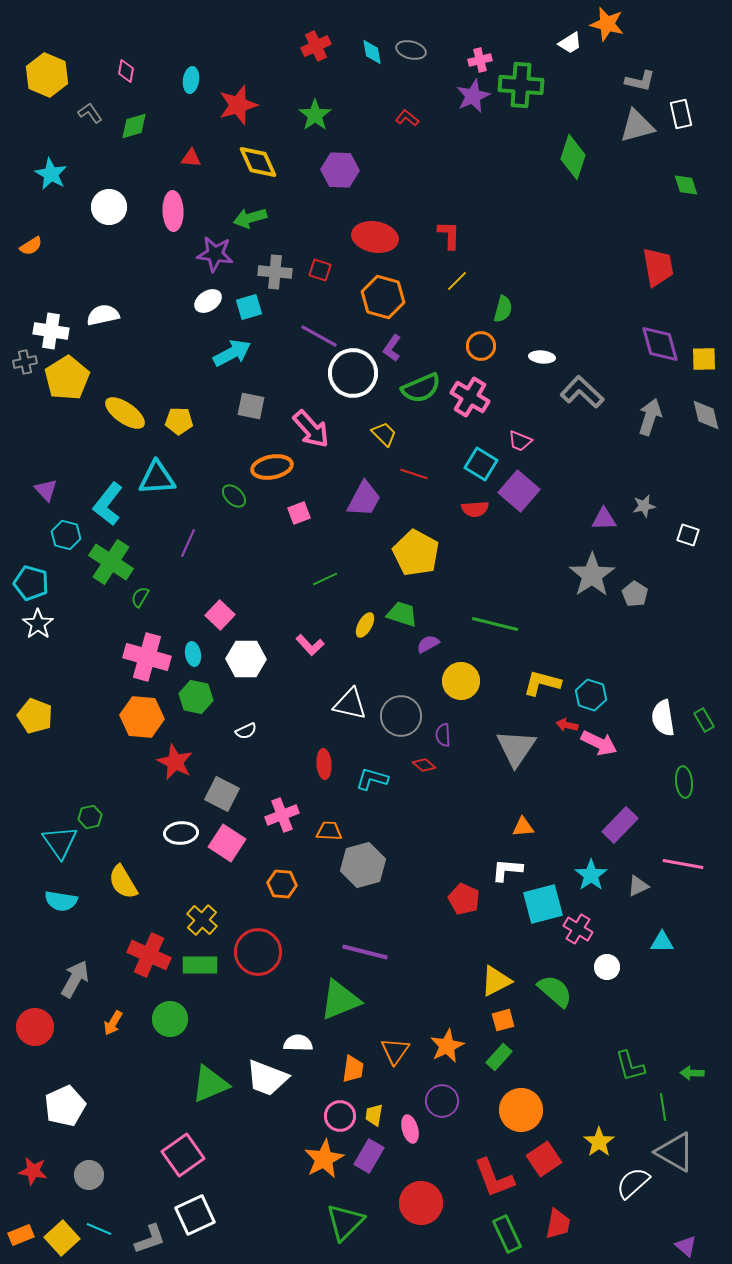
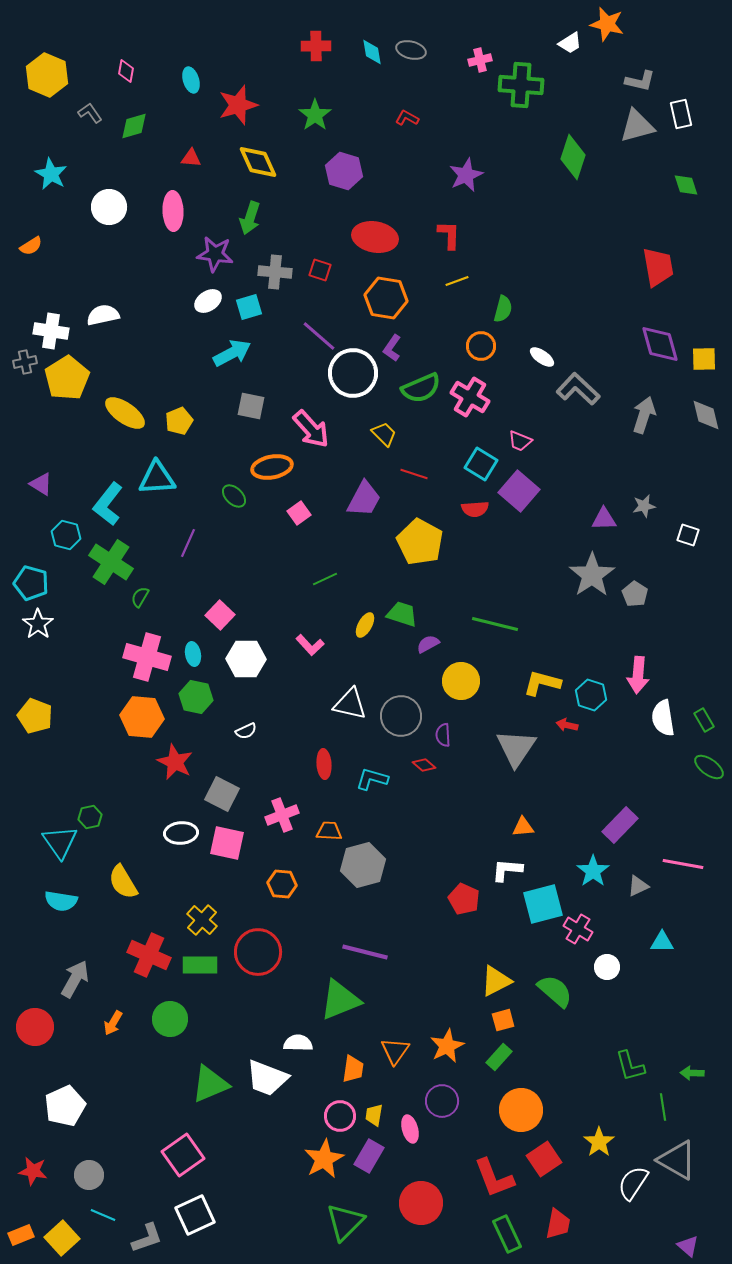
red cross at (316, 46): rotated 24 degrees clockwise
cyan ellipse at (191, 80): rotated 25 degrees counterclockwise
purple star at (473, 96): moved 7 px left, 79 px down
red L-shape at (407, 118): rotated 10 degrees counterclockwise
purple hexagon at (340, 170): moved 4 px right, 1 px down; rotated 15 degrees clockwise
green arrow at (250, 218): rotated 56 degrees counterclockwise
yellow line at (457, 281): rotated 25 degrees clockwise
orange hexagon at (383, 297): moved 3 px right, 1 px down; rotated 6 degrees counterclockwise
purple line at (319, 336): rotated 12 degrees clockwise
white ellipse at (542, 357): rotated 30 degrees clockwise
gray L-shape at (582, 392): moved 4 px left, 3 px up
gray arrow at (650, 417): moved 6 px left, 2 px up
yellow pentagon at (179, 421): rotated 24 degrees counterclockwise
purple triangle at (46, 490): moved 5 px left, 6 px up; rotated 15 degrees counterclockwise
pink square at (299, 513): rotated 15 degrees counterclockwise
yellow pentagon at (416, 553): moved 4 px right, 11 px up
pink arrow at (599, 743): moved 39 px right, 68 px up; rotated 69 degrees clockwise
green ellipse at (684, 782): moved 25 px right, 15 px up; rotated 48 degrees counterclockwise
pink square at (227, 843): rotated 21 degrees counterclockwise
cyan star at (591, 875): moved 2 px right, 4 px up
gray triangle at (675, 1152): moved 2 px right, 8 px down
white semicircle at (633, 1183): rotated 15 degrees counterclockwise
cyan line at (99, 1229): moved 4 px right, 14 px up
gray L-shape at (150, 1239): moved 3 px left, 1 px up
purple triangle at (686, 1246): moved 2 px right
